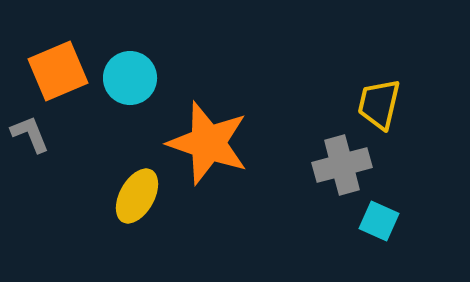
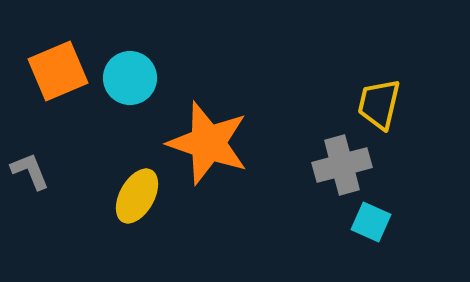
gray L-shape: moved 37 px down
cyan square: moved 8 px left, 1 px down
